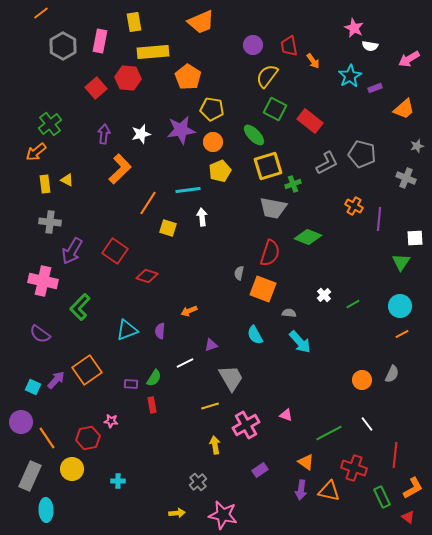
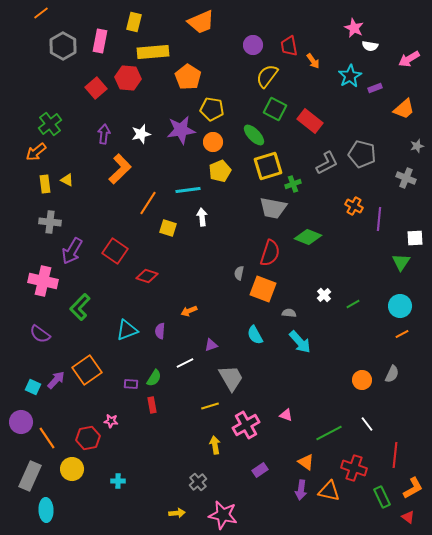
yellow rectangle at (134, 22): rotated 24 degrees clockwise
